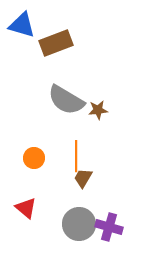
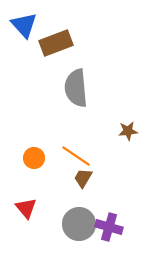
blue triangle: moved 2 px right; rotated 32 degrees clockwise
gray semicircle: moved 10 px right, 12 px up; rotated 54 degrees clockwise
brown star: moved 30 px right, 21 px down
orange line: rotated 56 degrees counterclockwise
red triangle: rotated 10 degrees clockwise
